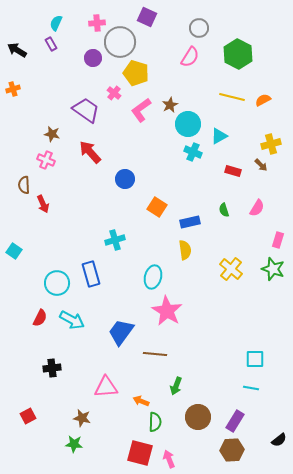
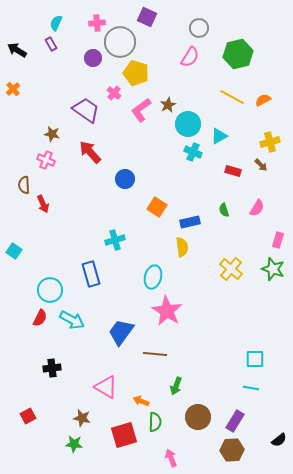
green hexagon at (238, 54): rotated 20 degrees clockwise
orange cross at (13, 89): rotated 24 degrees counterclockwise
yellow line at (232, 97): rotated 15 degrees clockwise
brown star at (170, 105): moved 2 px left
yellow cross at (271, 144): moved 1 px left, 2 px up
yellow semicircle at (185, 250): moved 3 px left, 3 px up
cyan circle at (57, 283): moved 7 px left, 7 px down
pink triangle at (106, 387): rotated 35 degrees clockwise
red square at (140, 453): moved 16 px left, 18 px up; rotated 32 degrees counterclockwise
pink arrow at (169, 459): moved 2 px right, 1 px up
